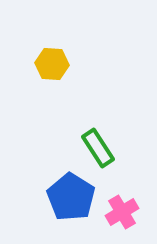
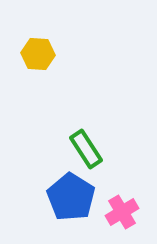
yellow hexagon: moved 14 px left, 10 px up
green rectangle: moved 12 px left, 1 px down
